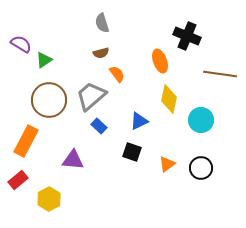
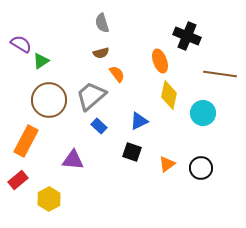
green triangle: moved 3 px left, 1 px down
yellow diamond: moved 4 px up
cyan circle: moved 2 px right, 7 px up
